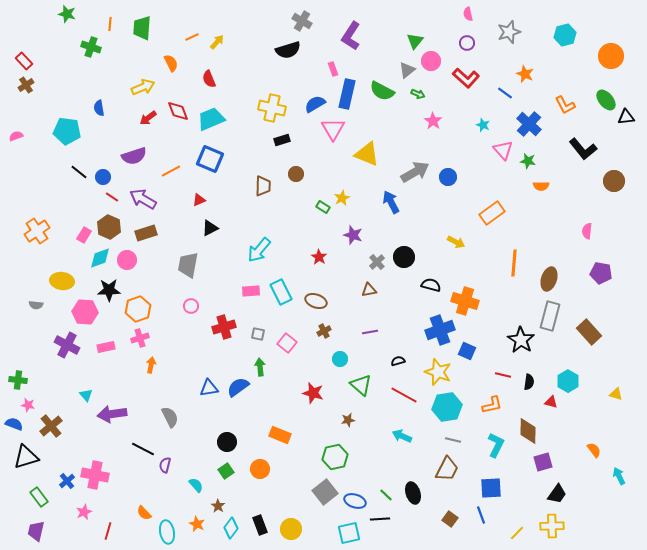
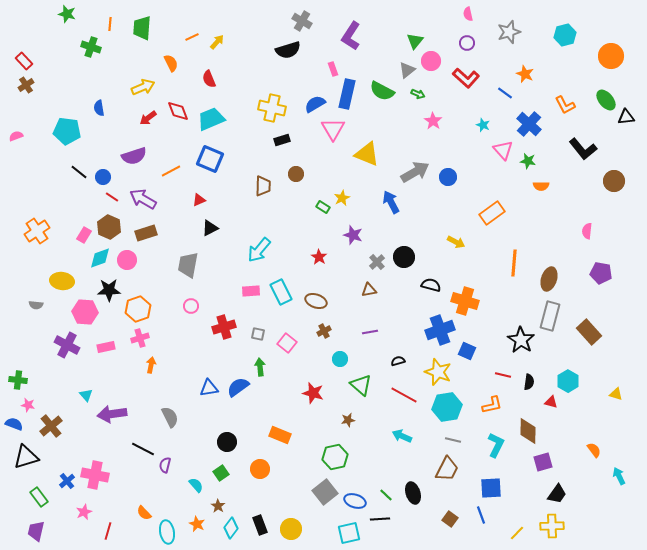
green square at (226, 471): moved 5 px left, 2 px down
